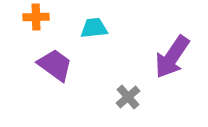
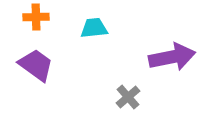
purple arrow: rotated 135 degrees counterclockwise
purple trapezoid: moved 19 px left
